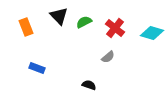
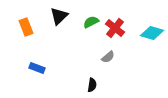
black triangle: rotated 30 degrees clockwise
green semicircle: moved 7 px right
black semicircle: moved 3 px right; rotated 80 degrees clockwise
